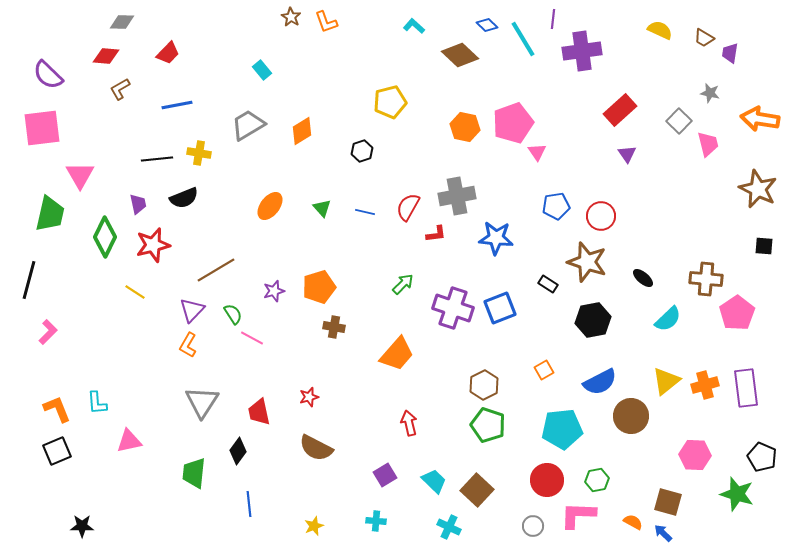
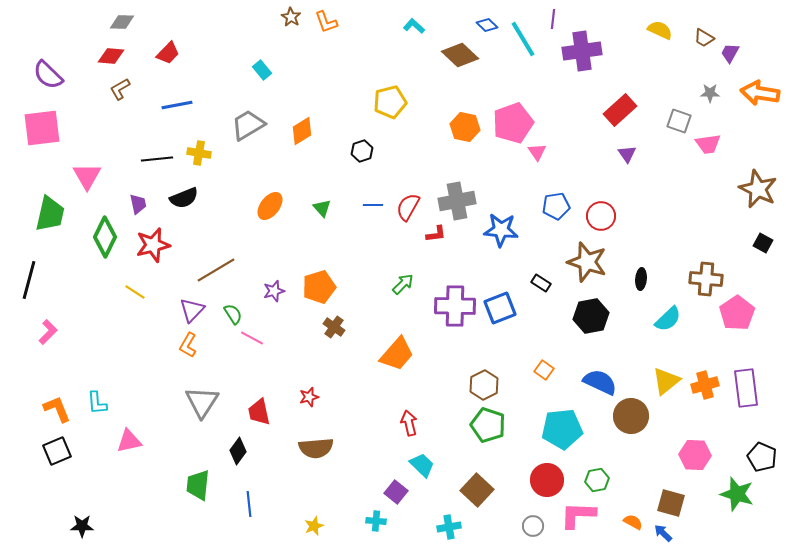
purple trapezoid at (730, 53): rotated 20 degrees clockwise
red diamond at (106, 56): moved 5 px right
gray star at (710, 93): rotated 12 degrees counterclockwise
orange arrow at (760, 119): moved 26 px up
gray square at (679, 121): rotated 25 degrees counterclockwise
pink trapezoid at (708, 144): rotated 96 degrees clockwise
pink triangle at (80, 175): moved 7 px right, 1 px down
gray cross at (457, 196): moved 5 px down
blue line at (365, 212): moved 8 px right, 7 px up; rotated 12 degrees counterclockwise
blue star at (496, 238): moved 5 px right, 8 px up
black square at (764, 246): moved 1 px left, 3 px up; rotated 24 degrees clockwise
black ellipse at (643, 278): moved 2 px left, 1 px down; rotated 55 degrees clockwise
black rectangle at (548, 284): moved 7 px left, 1 px up
purple cross at (453, 308): moved 2 px right, 2 px up; rotated 18 degrees counterclockwise
black hexagon at (593, 320): moved 2 px left, 4 px up
brown cross at (334, 327): rotated 25 degrees clockwise
orange square at (544, 370): rotated 24 degrees counterclockwise
blue semicircle at (600, 382): rotated 128 degrees counterclockwise
brown semicircle at (316, 448): rotated 32 degrees counterclockwise
green trapezoid at (194, 473): moved 4 px right, 12 px down
purple square at (385, 475): moved 11 px right, 17 px down; rotated 20 degrees counterclockwise
cyan trapezoid at (434, 481): moved 12 px left, 16 px up
brown square at (668, 502): moved 3 px right, 1 px down
cyan cross at (449, 527): rotated 35 degrees counterclockwise
